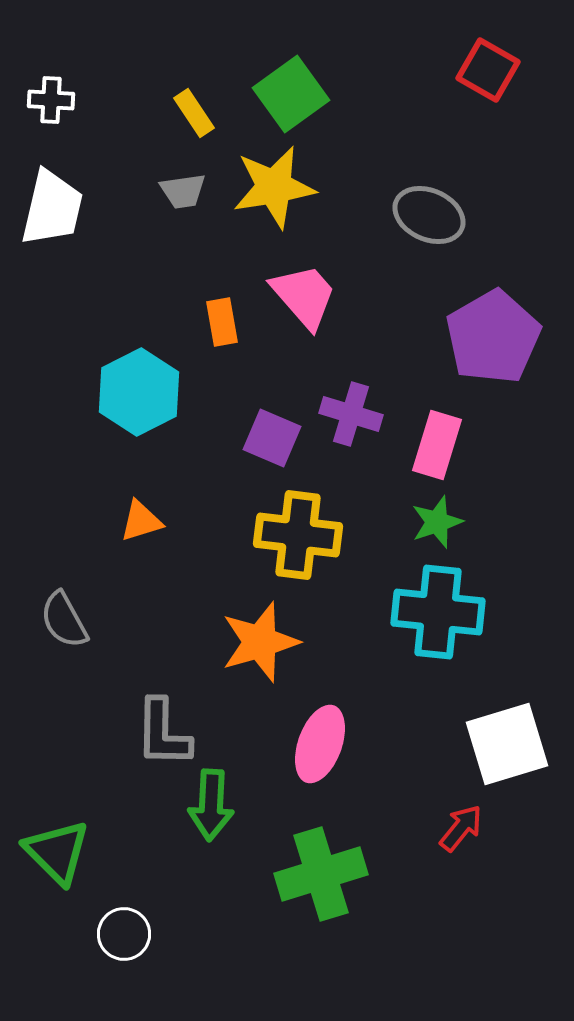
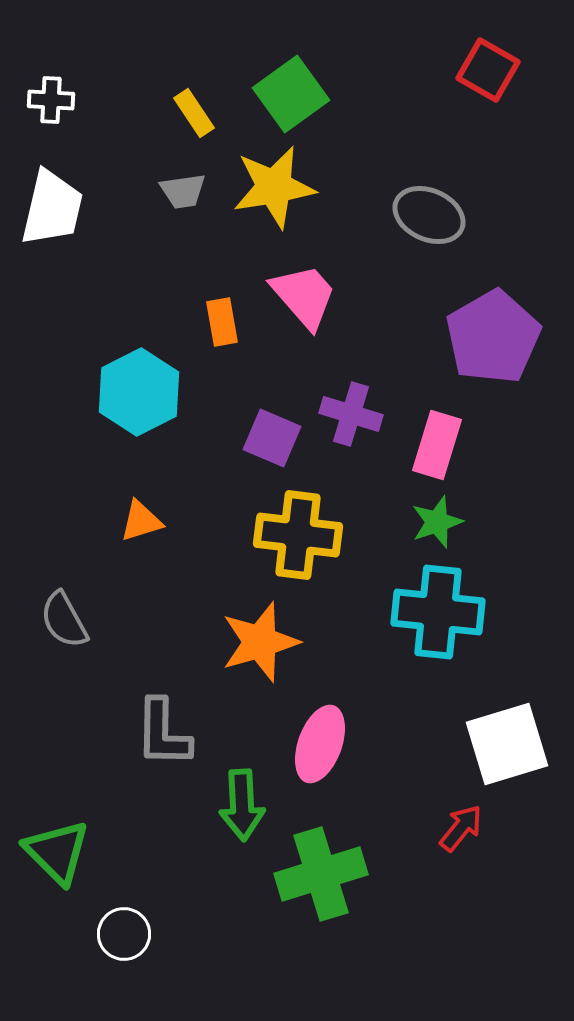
green arrow: moved 31 px right; rotated 6 degrees counterclockwise
